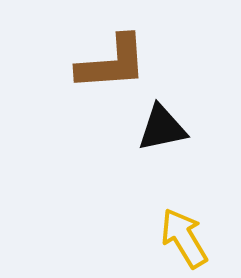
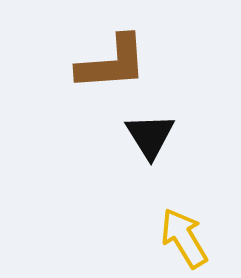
black triangle: moved 12 px left, 8 px down; rotated 50 degrees counterclockwise
